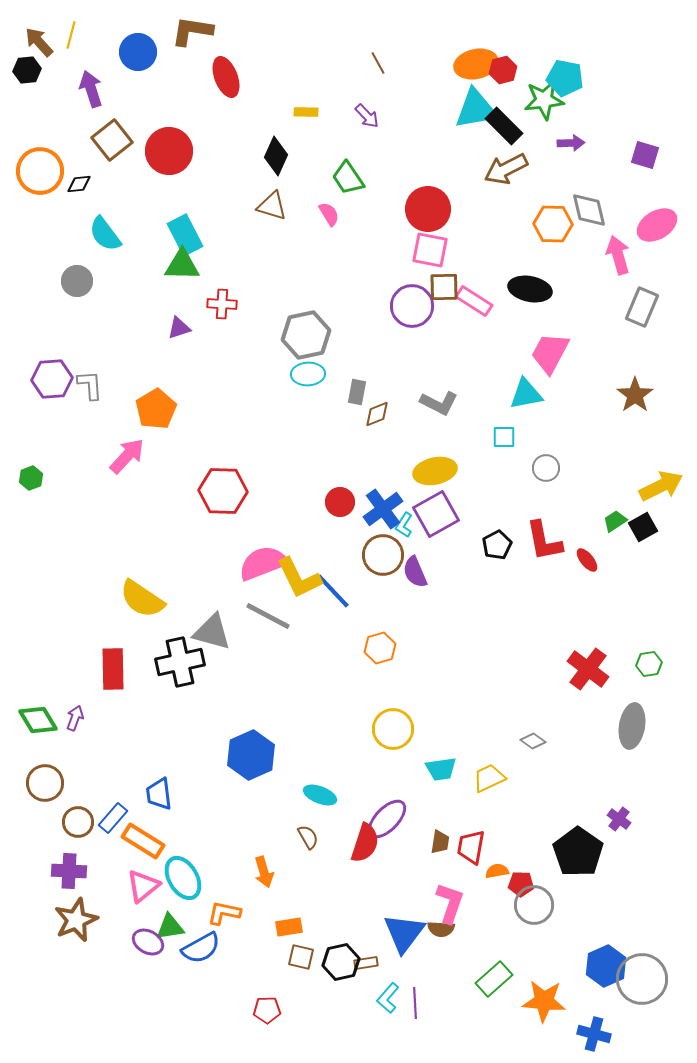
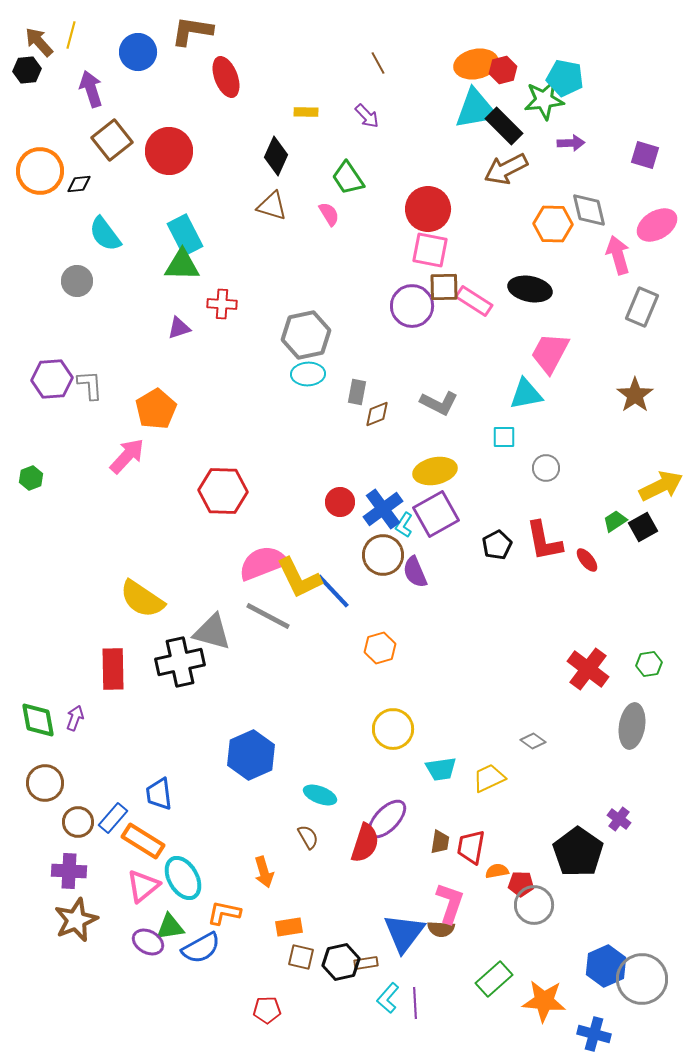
green diamond at (38, 720): rotated 21 degrees clockwise
